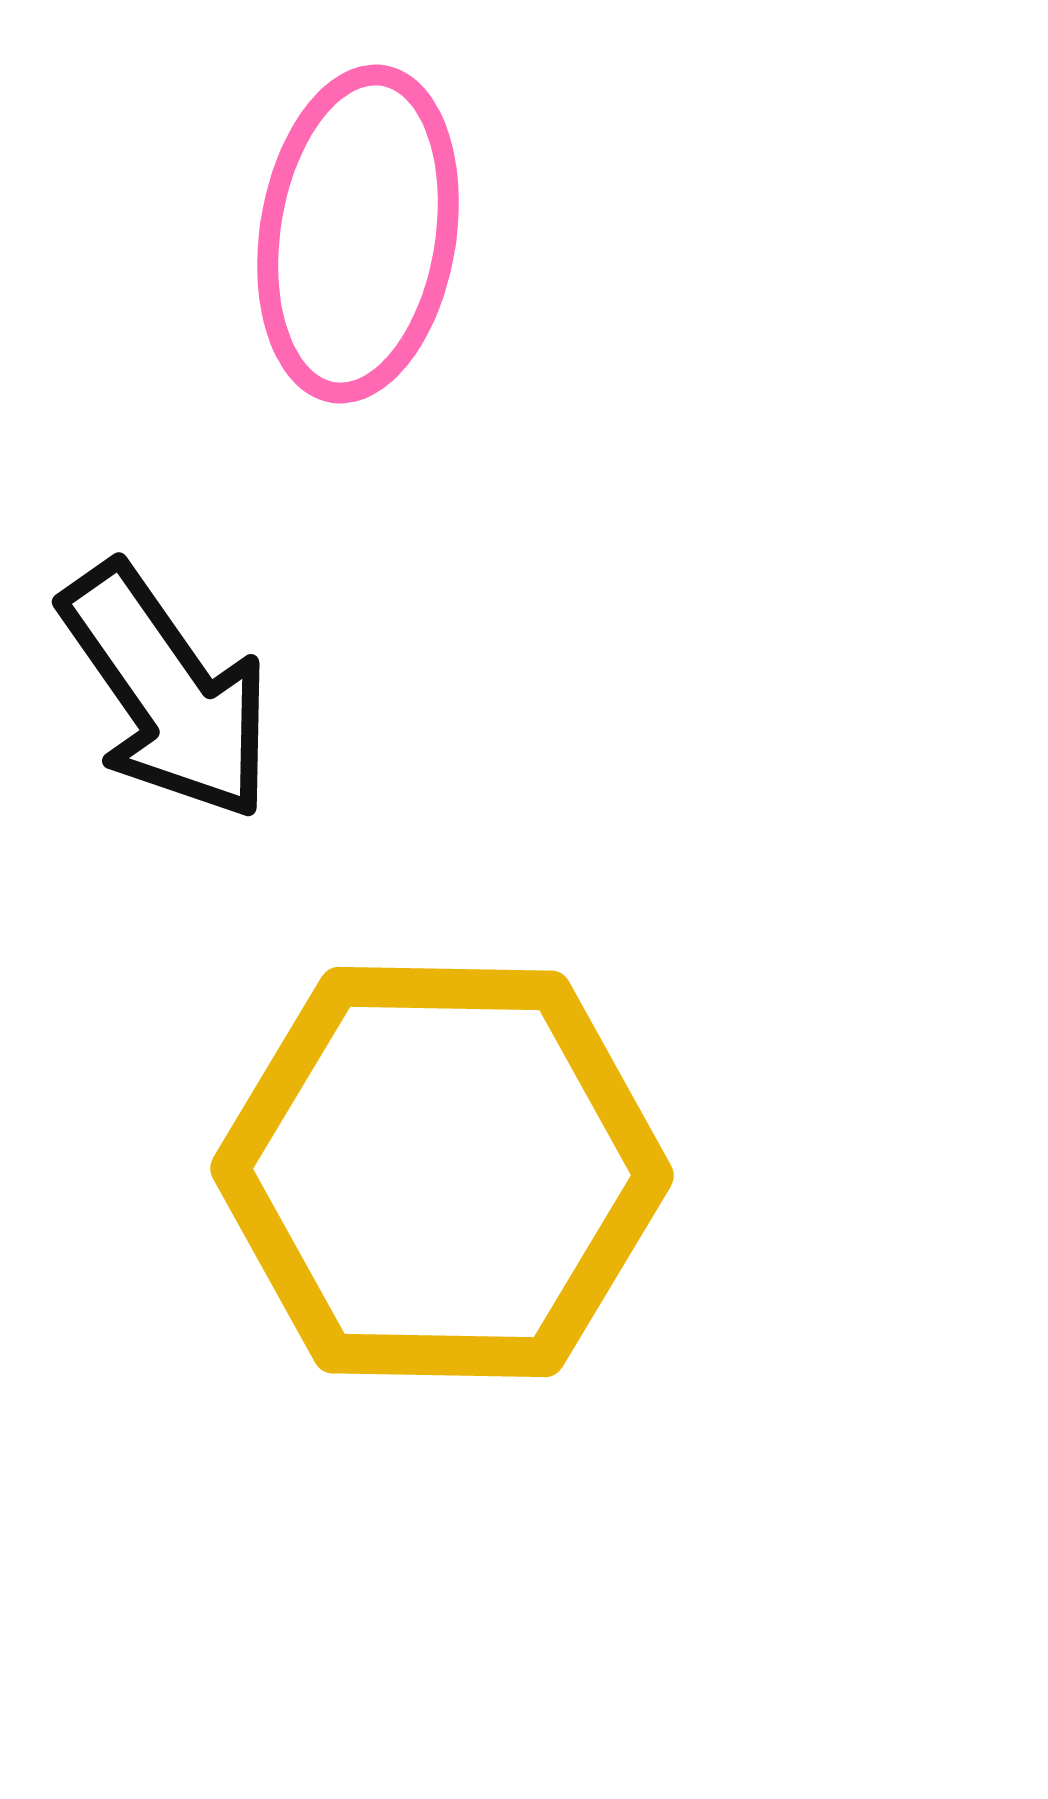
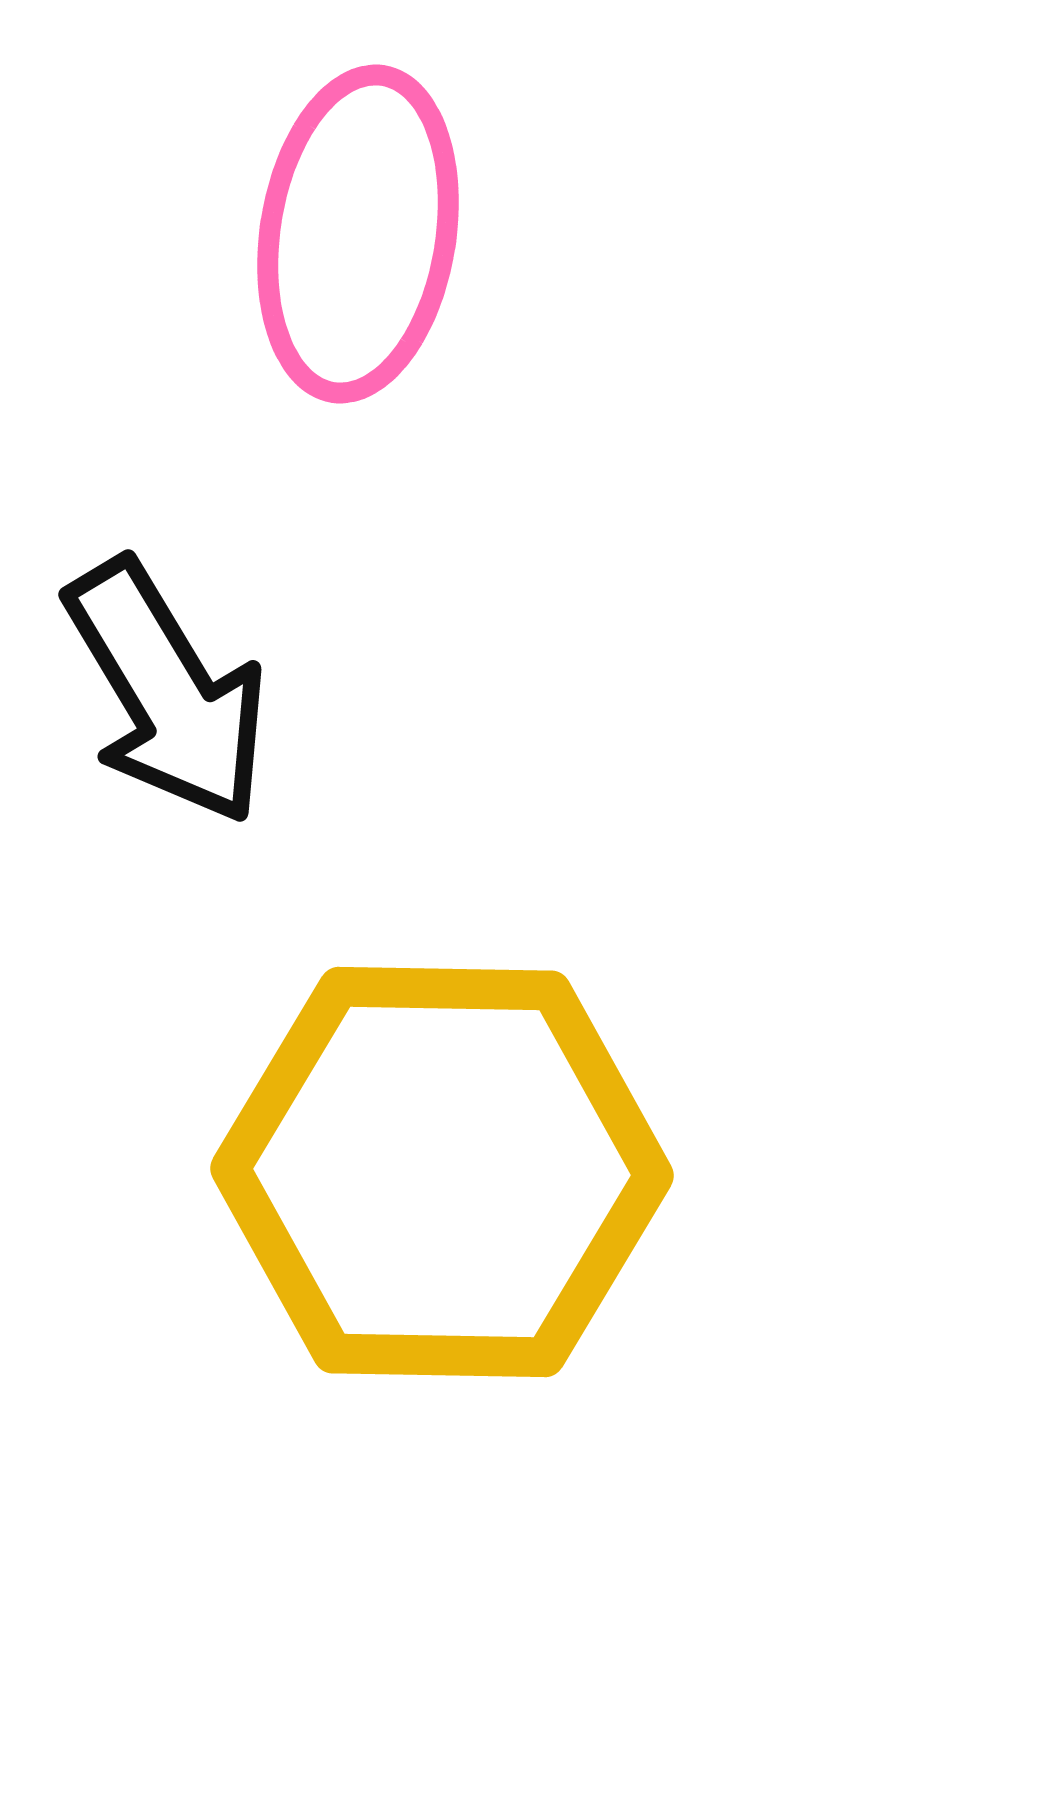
black arrow: rotated 4 degrees clockwise
